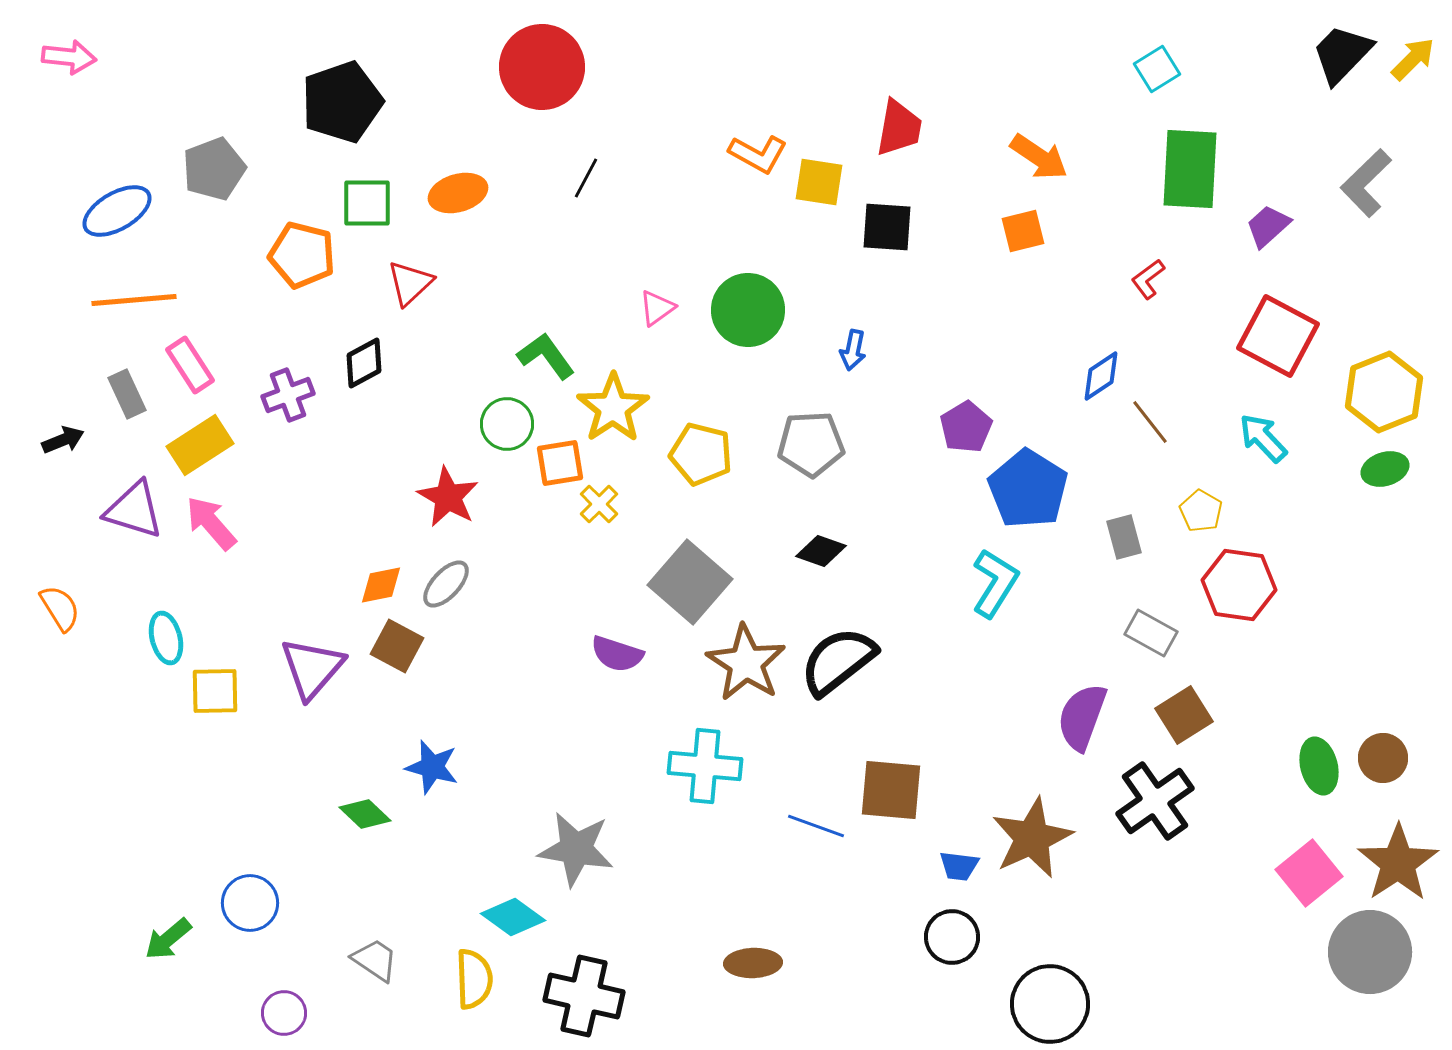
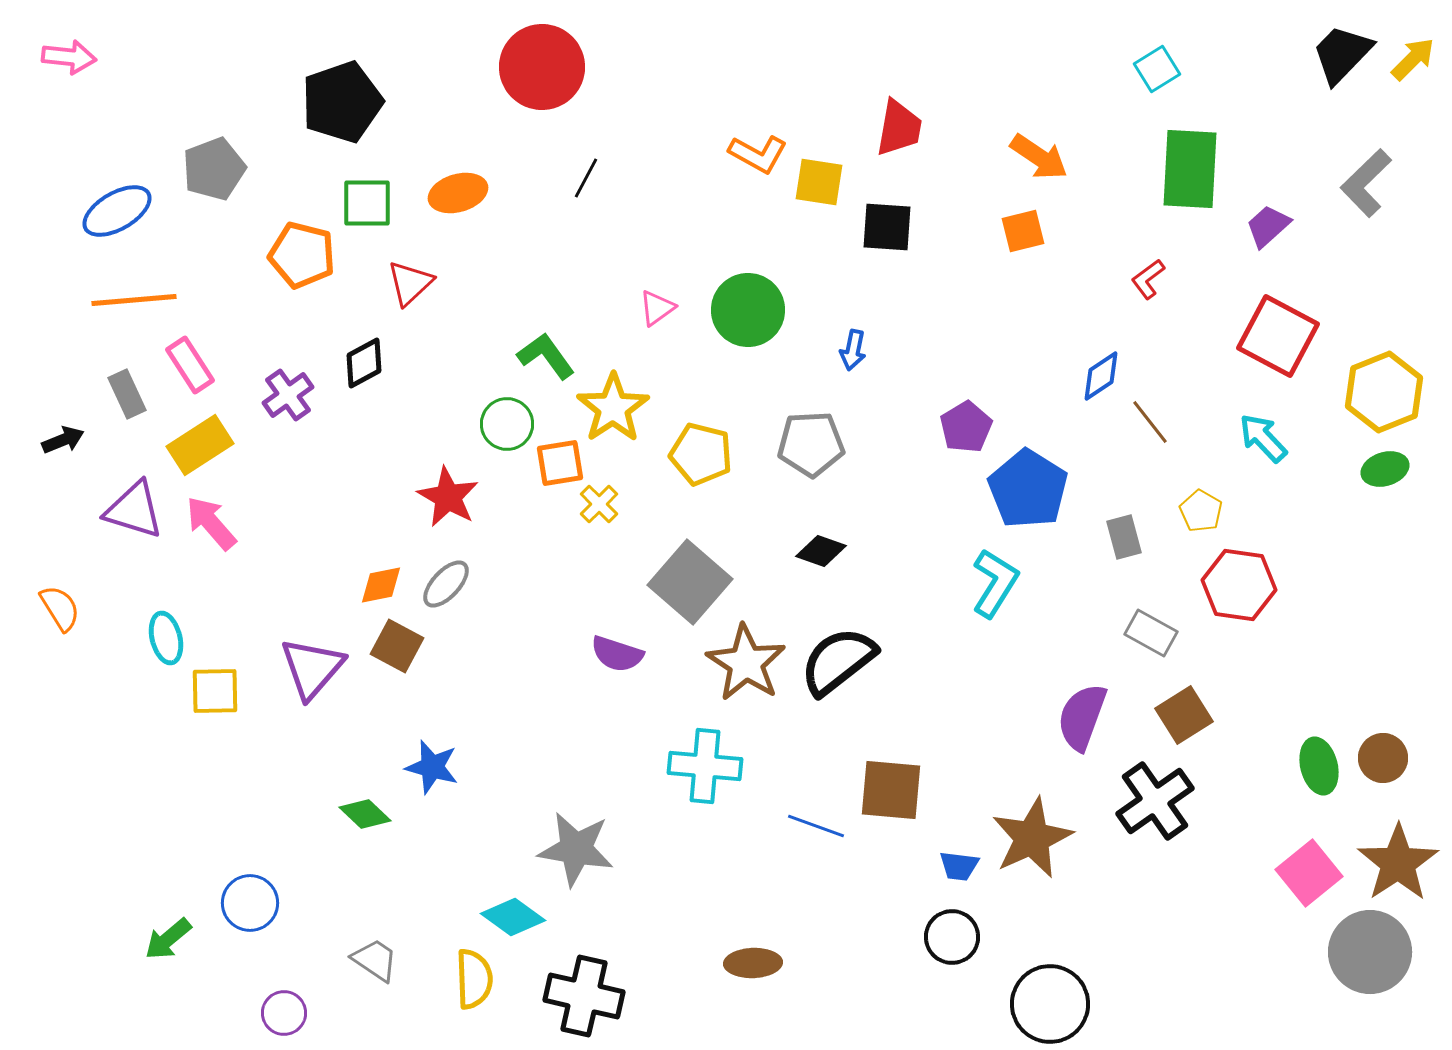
purple cross at (288, 395): rotated 15 degrees counterclockwise
